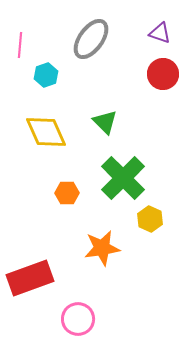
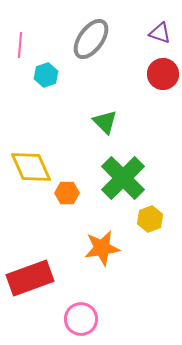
yellow diamond: moved 15 px left, 35 px down
yellow hexagon: rotated 15 degrees clockwise
pink circle: moved 3 px right
